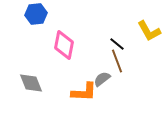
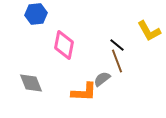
black line: moved 1 px down
